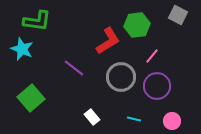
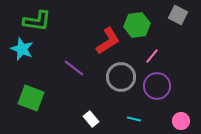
green square: rotated 28 degrees counterclockwise
white rectangle: moved 1 px left, 2 px down
pink circle: moved 9 px right
